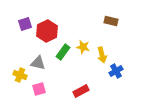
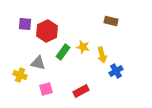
purple square: rotated 24 degrees clockwise
pink square: moved 7 px right
